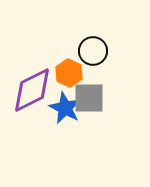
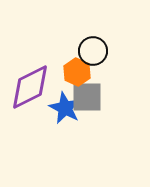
orange hexagon: moved 8 px right, 1 px up
purple diamond: moved 2 px left, 3 px up
gray square: moved 2 px left, 1 px up
